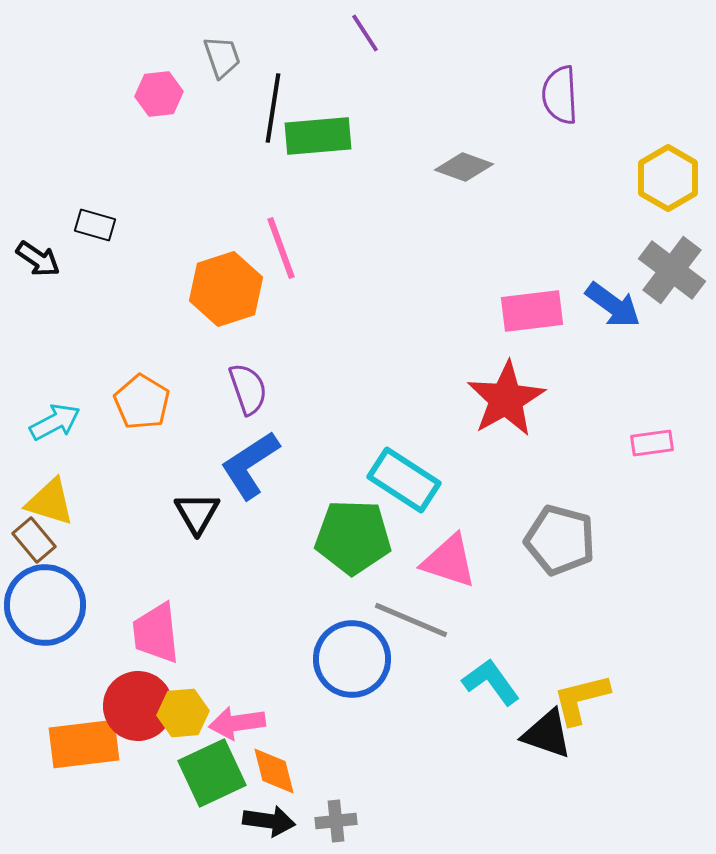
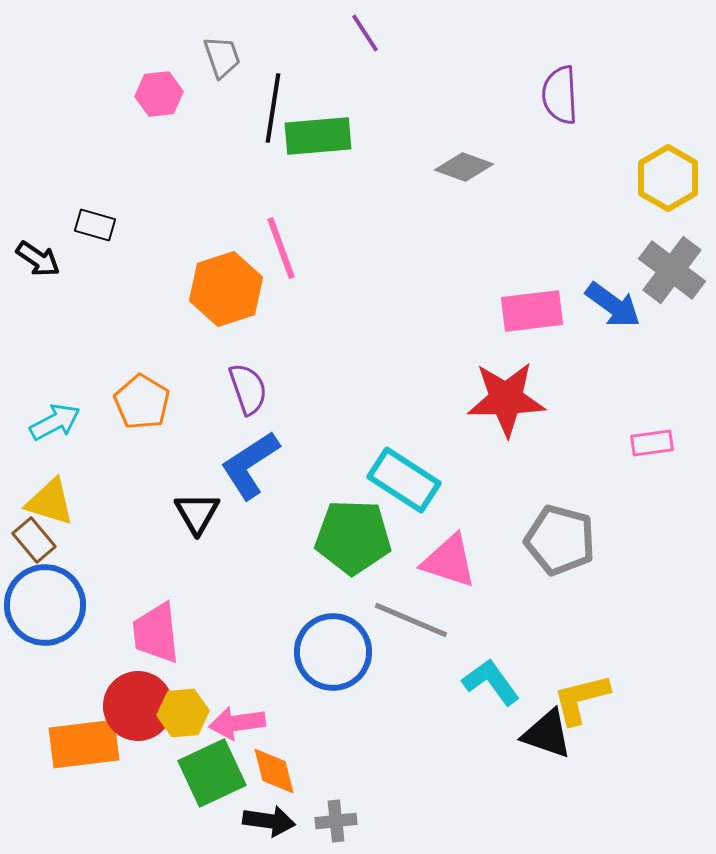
red star at (506, 399): rotated 28 degrees clockwise
blue circle at (352, 659): moved 19 px left, 7 px up
